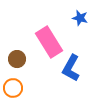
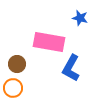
pink rectangle: rotated 48 degrees counterclockwise
brown circle: moved 5 px down
